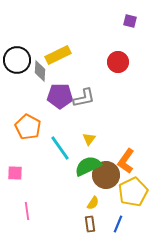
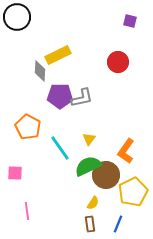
black circle: moved 43 px up
gray L-shape: moved 2 px left
orange L-shape: moved 10 px up
